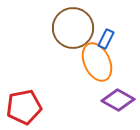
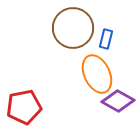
blue rectangle: rotated 12 degrees counterclockwise
orange ellipse: moved 12 px down
purple diamond: moved 1 px down
